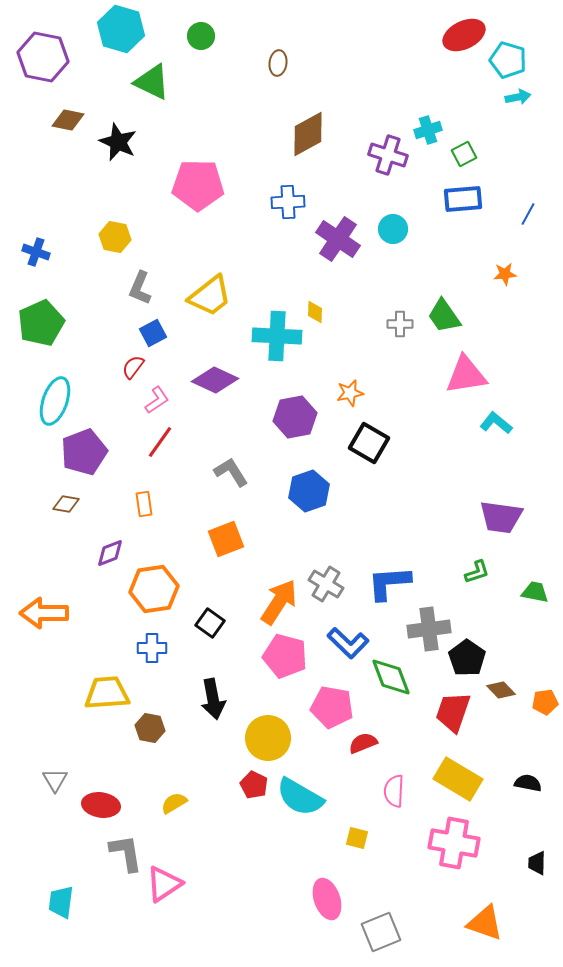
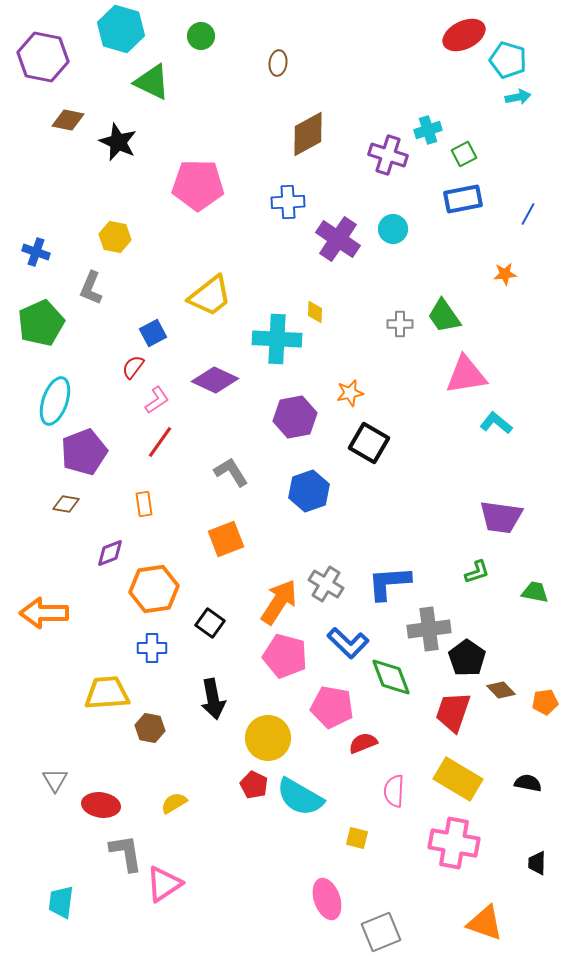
blue rectangle at (463, 199): rotated 6 degrees counterclockwise
gray L-shape at (140, 288): moved 49 px left
cyan cross at (277, 336): moved 3 px down
